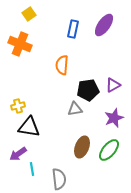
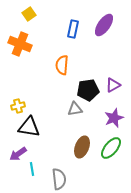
green ellipse: moved 2 px right, 2 px up
